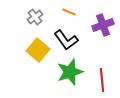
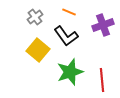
black L-shape: moved 4 px up
